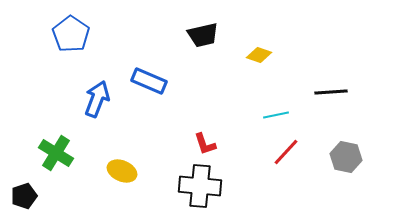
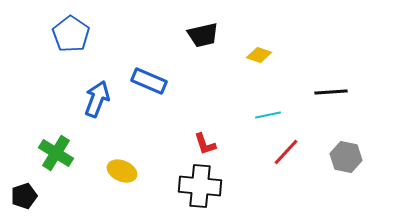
cyan line: moved 8 px left
